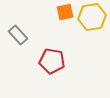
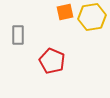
gray rectangle: rotated 42 degrees clockwise
red pentagon: rotated 15 degrees clockwise
